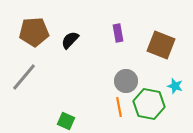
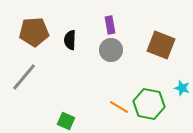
purple rectangle: moved 8 px left, 8 px up
black semicircle: rotated 42 degrees counterclockwise
gray circle: moved 15 px left, 31 px up
cyan star: moved 7 px right, 2 px down
orange line: rotated 48 degrees counterclockwise
